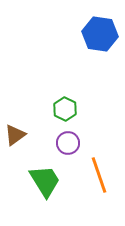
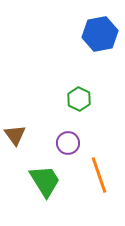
blue hexagon: rotated 20 degrees counterclockwise
green hexagon: moved 14 px right, 10 px up
brown triangle: rotated 30 degrees counterclockwise
